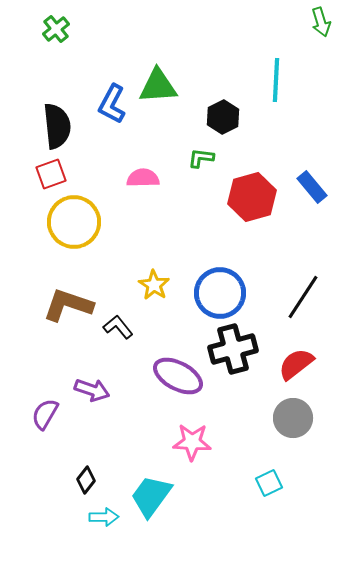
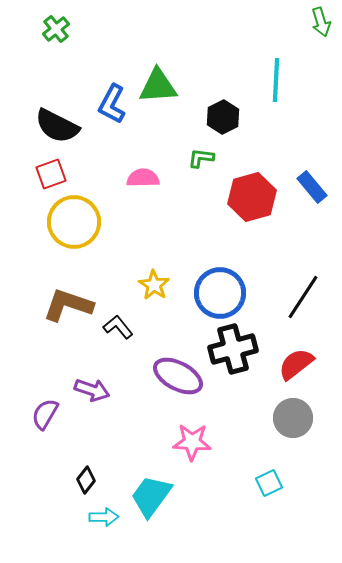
black semicircle: rotated 123 degrees clockwise
